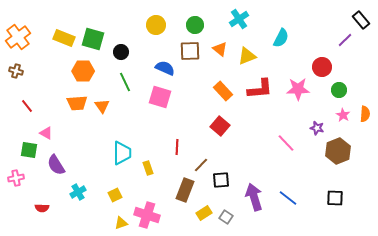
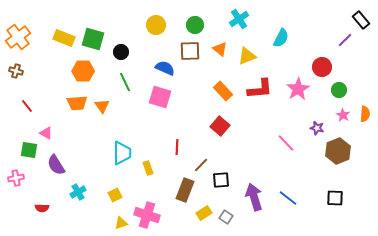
pink star at (298, 89): rotated 30 degrees counterclockwise
